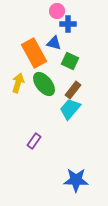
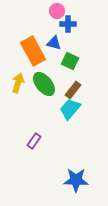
orange rectangle: moved 1 px left, 2 px up
